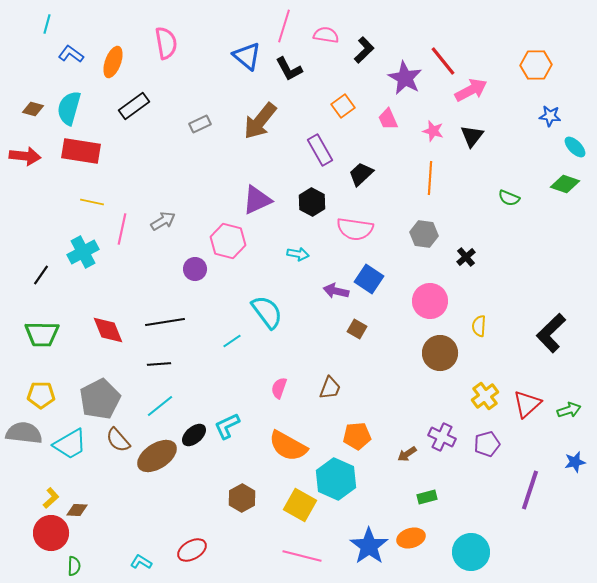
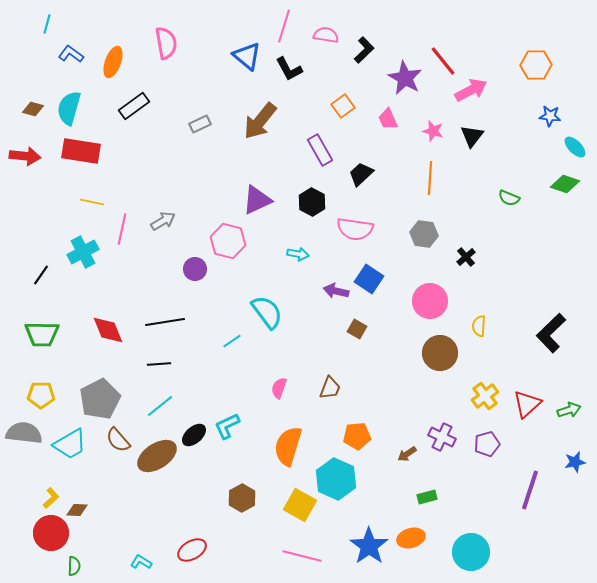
orange semicircle at (288, 446): rotated 78 degrees clockwise
